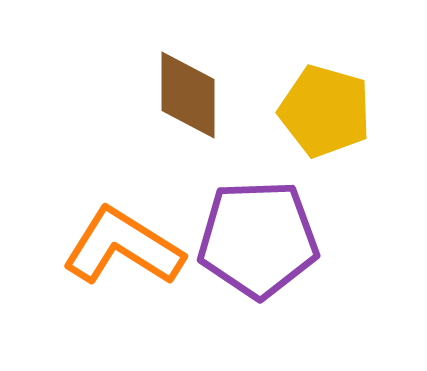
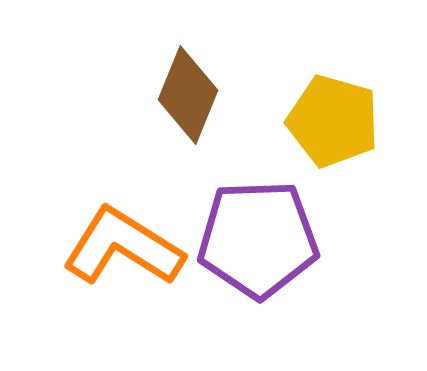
brown diamond: rotated 22 degrees clockwise
yellow pentagon: moved 8 px right, 10 px down
